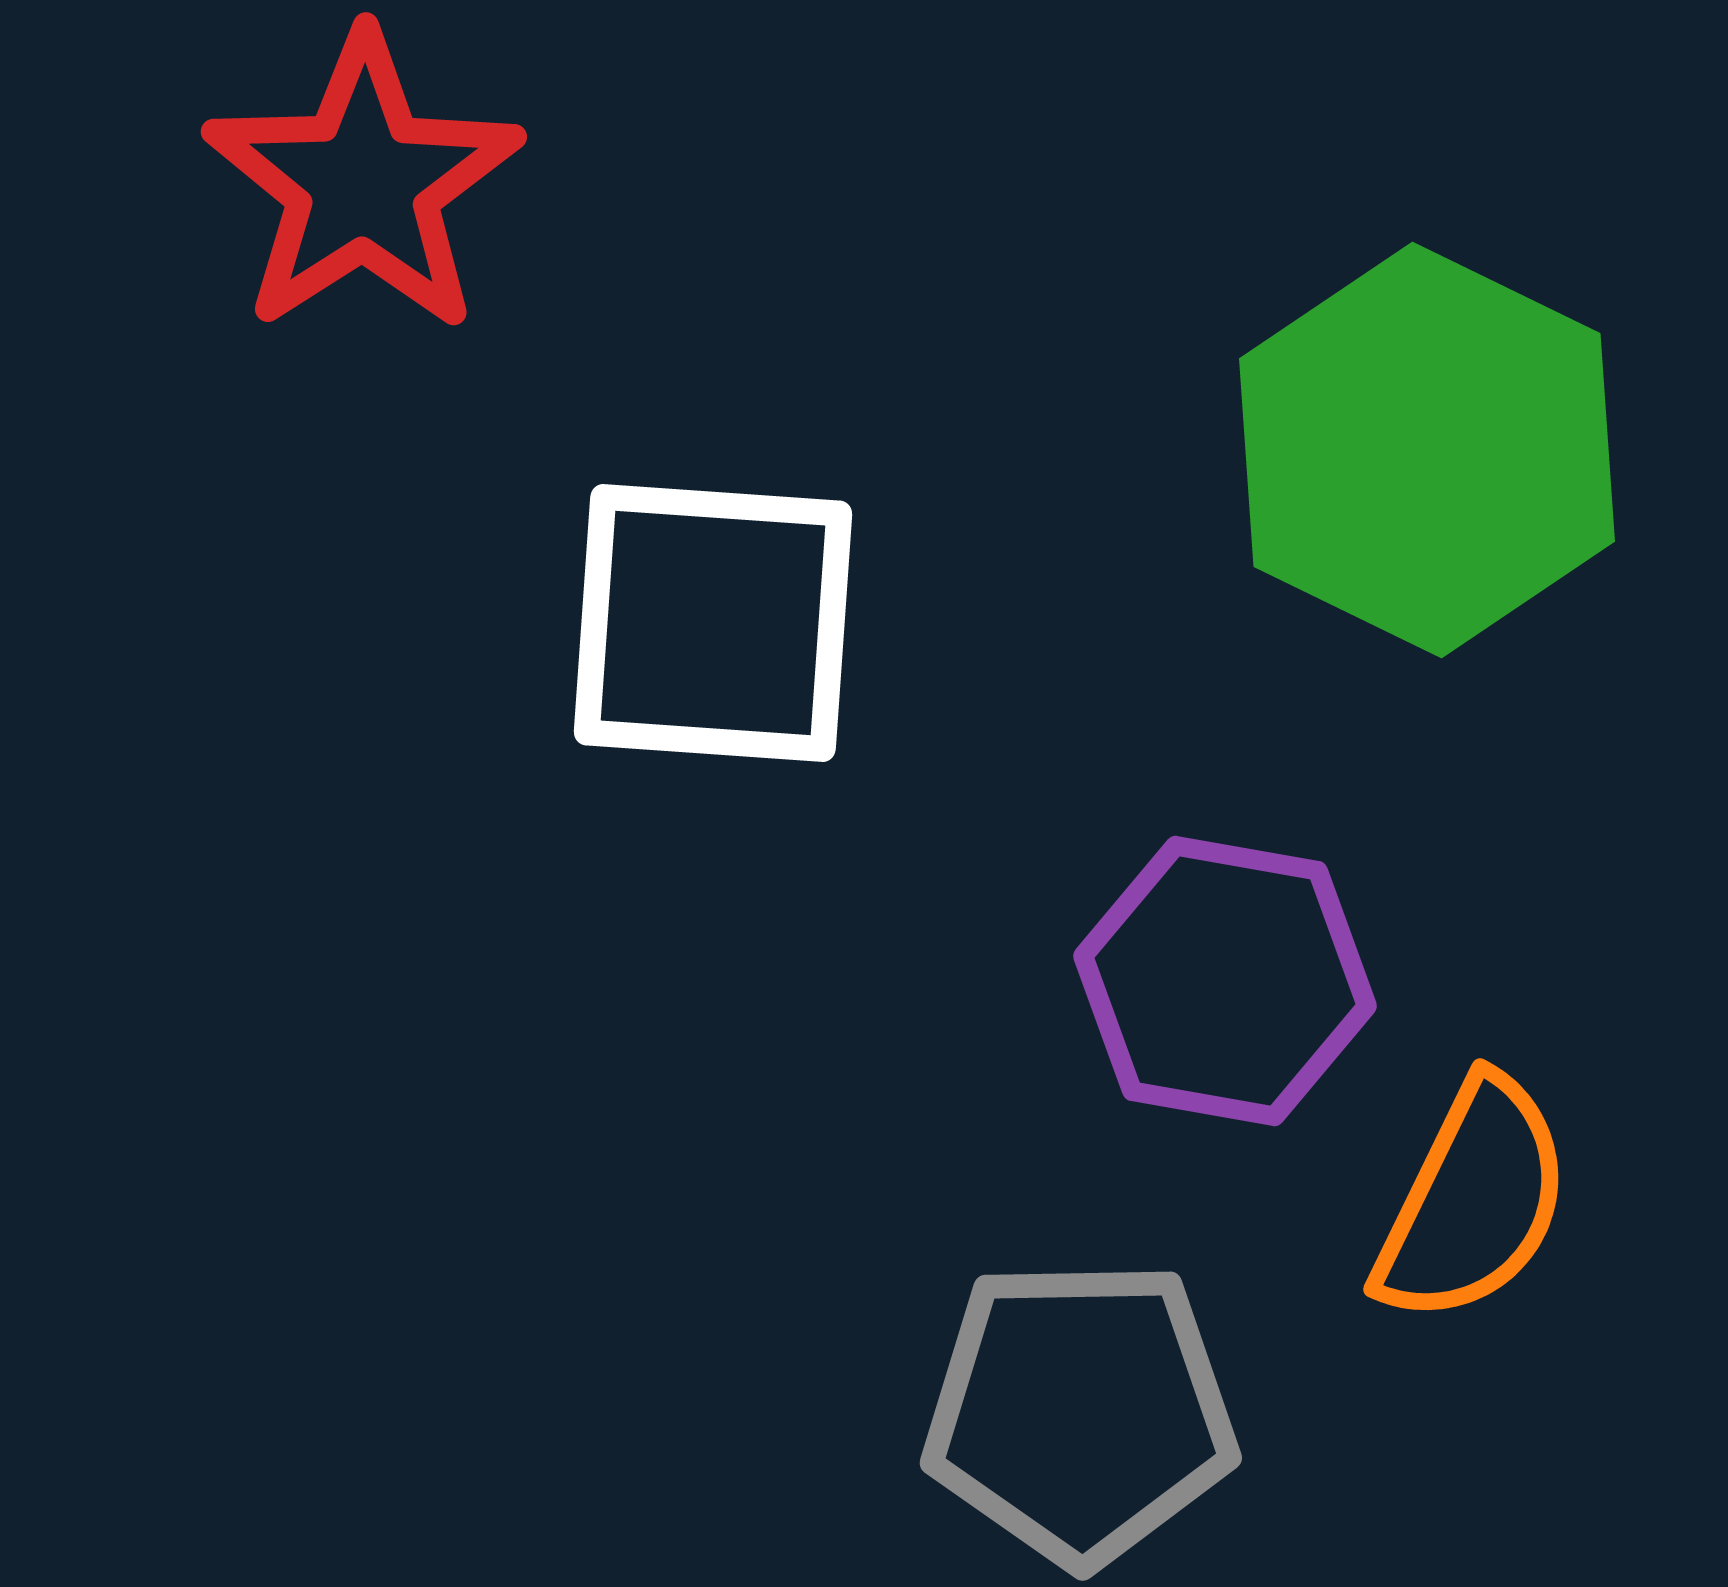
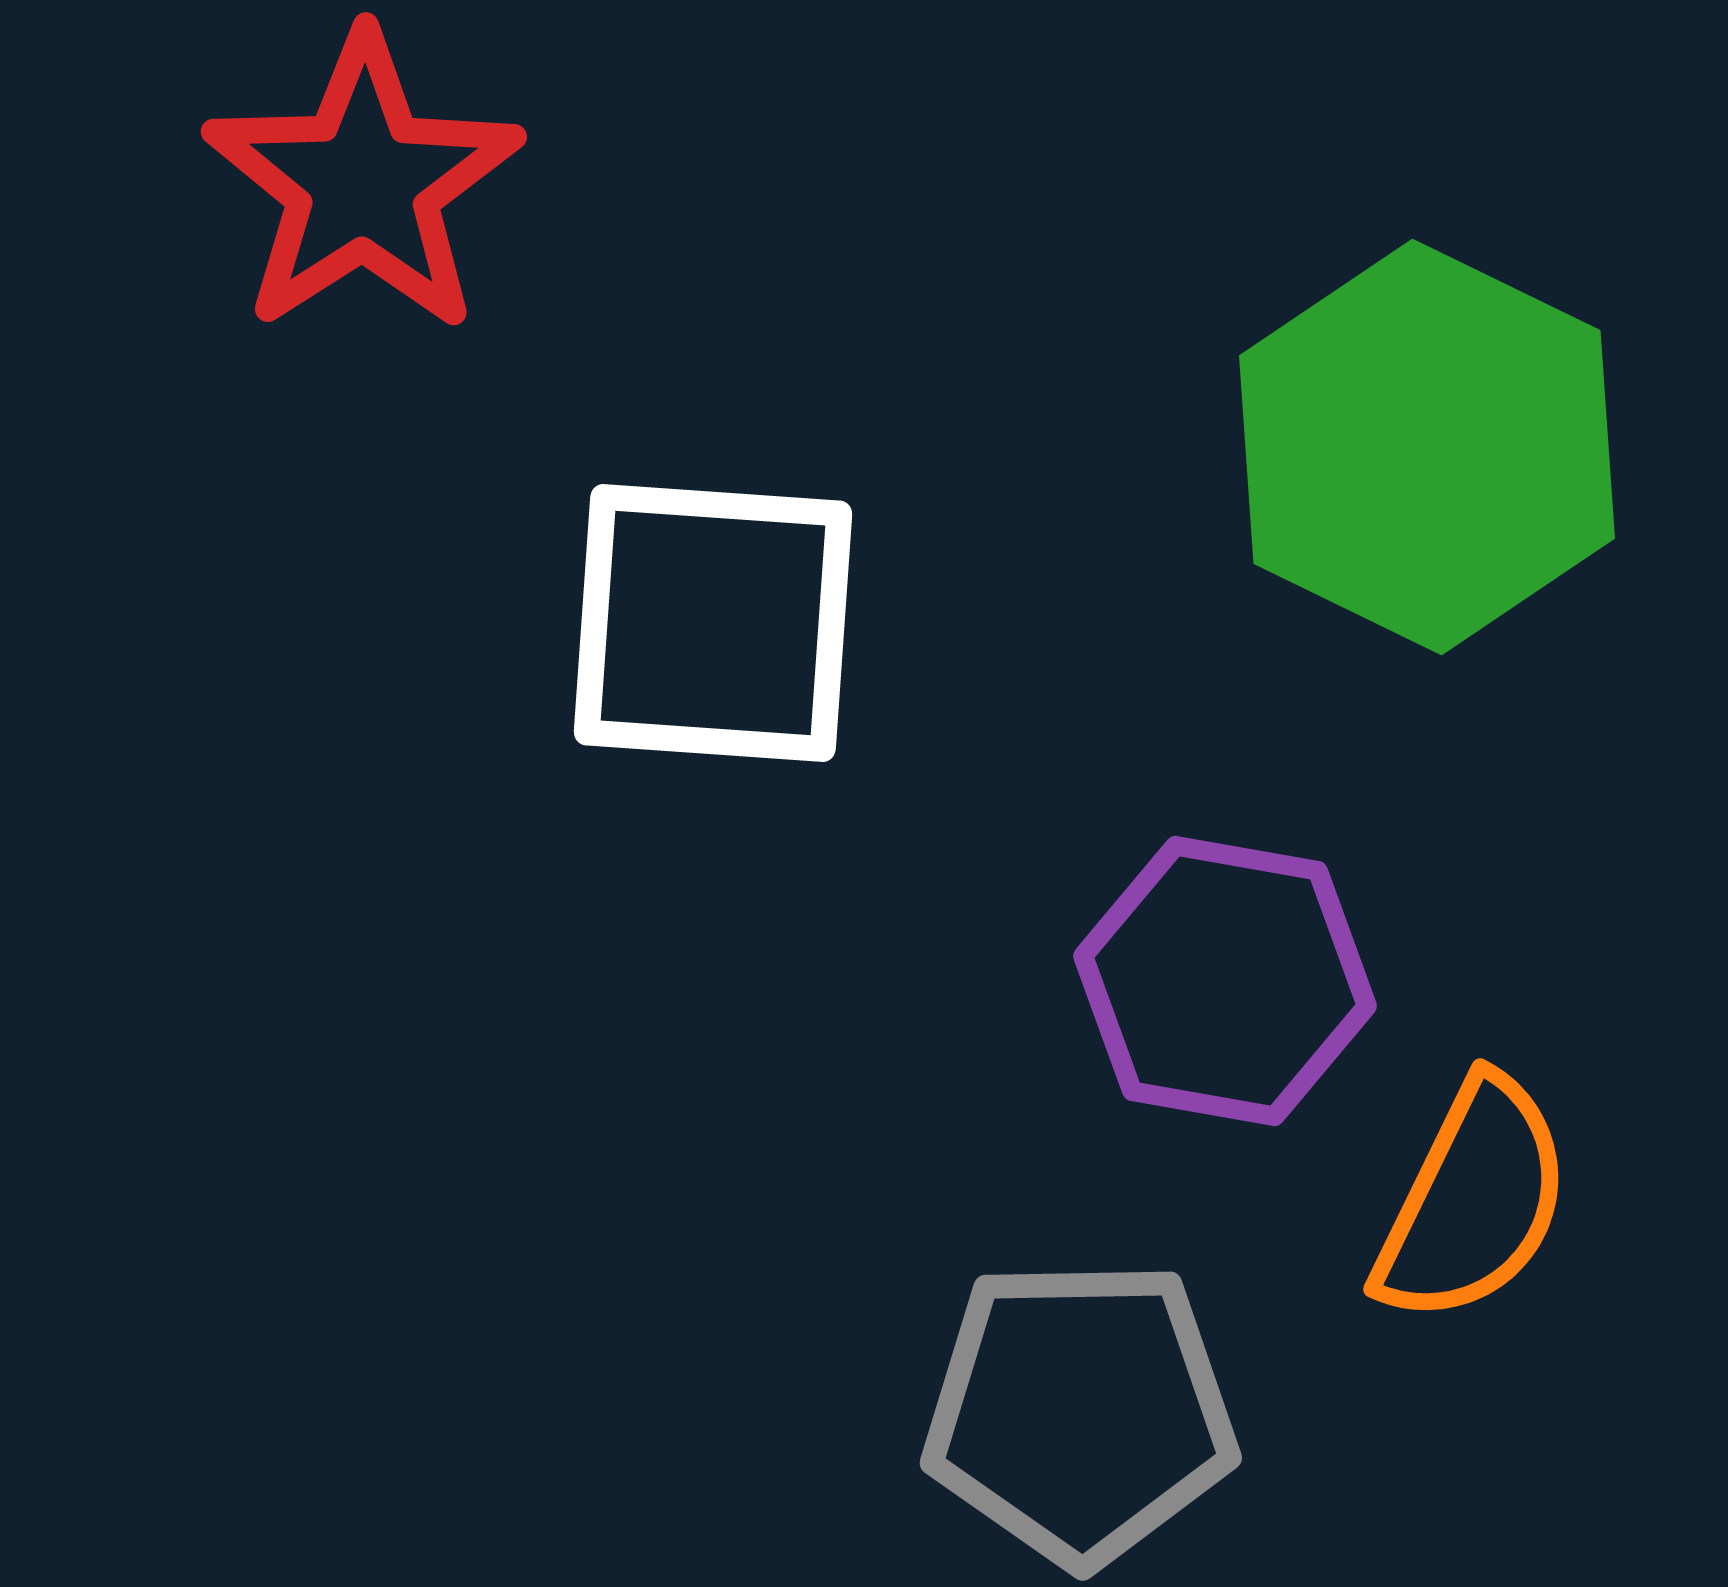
green hexagon: moved 3 px up
